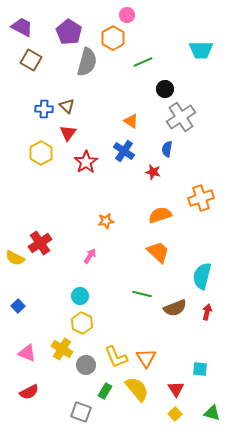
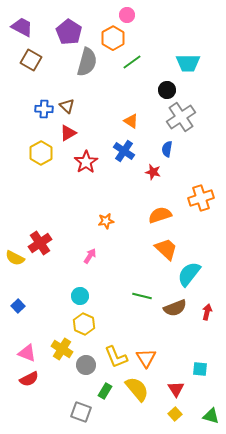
cyan trapezoid at (201, 50): moved 13 px left, 13 px down
green line at (143, 62): moved 11 px left; rotated 12 degrees counterclockwise
black circle at (165, 89): moved 2 px right, 1 px down
red triangle at (68, 133): rotated 24 degrees clockwise
orange trapezoid at (158, 252): moved 8 px right, 3 px up
cyan semicircle at (202, 276): moved 13 px left, 2 px up; rotated 24 degrees clockwise
green line at (142, 294): moved 2 px down
yellow hexagon at (82, 323): moved 2 px right, 1 px down
red semicircle at (29, 392): moved 13 px up
green triangle at (212, 413): moved 1 px left, 3 px down
